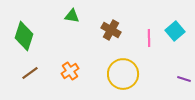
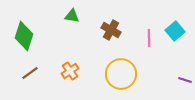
yellow circle: moved 2 px left
purple line: moved 1 px right, 1 px down
